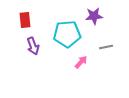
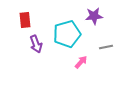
cyan pentagon: rotated 12 degrees counterclockwise
purple arrow: moved 3 px right, 2 px up
